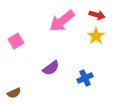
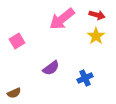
pink arrow: moved 2 px up
pink square: moved 1 px right
